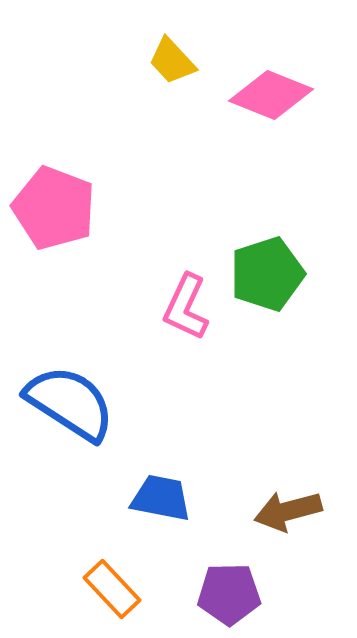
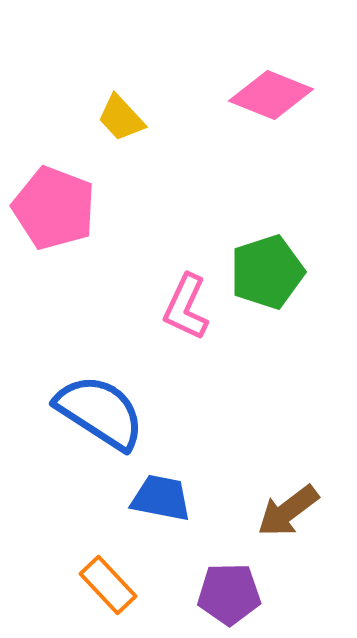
yellow trapezoid: moved 51 px left, 57 px down
green pentagon: moved 2 px up
blue semicircle: moved 30 px right, 9 px down
brown arrow: rotated 22 degrees counterclockwise
orange rectangle: moved 4 px left, 4 px up
